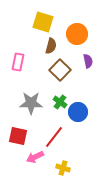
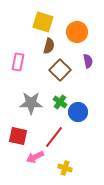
orange circle: moved 2 px up
brown semicircle: moved 2 px left
yellow cross: moved 2 px right
